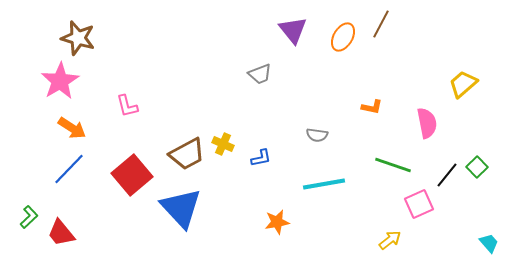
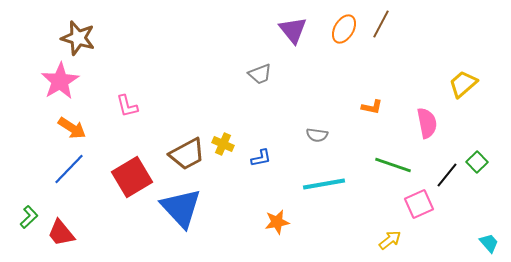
orange ellipse: moved 1 px right, 8 px up
green square: moved 5 px up
red square: moved 2 px down; rotated 9 degrees clockwise
